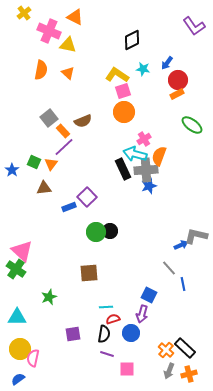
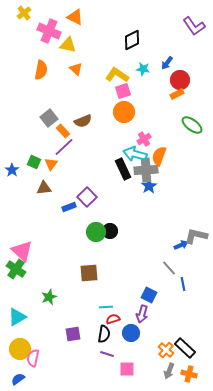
orange triangle at (68, 73): moved 8 px right, 4 px up
red circle at (178, 80): moved 2 px right
blue star at (149, 186): rotated 14 degrees counterclockwise
cyan triangle at (17, 317): rotated 30 degrees counterclockwise
orange cross at (189, 374): rotated 28 degrees clockwise
